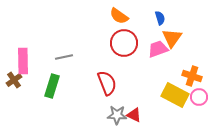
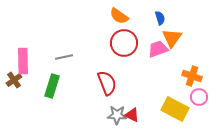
yellow rectangle: moved 14 px down
red triangle: moved 2 px left
